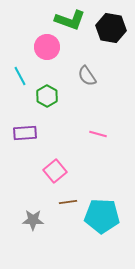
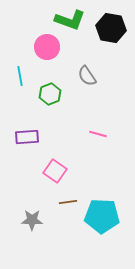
cyan line: rotated 18 degrees clockwise
green hexagon: moved 3 px right, 2 px up; rotated 10 degrees clockwise
purple rectangle: moved 2 px right, 4 px down
pink square: rotated 15 degrees counterclockwise
gray star: moved 1 px left
